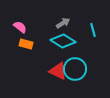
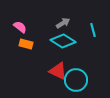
cyan circle: moved 1 px right, 11 px down
